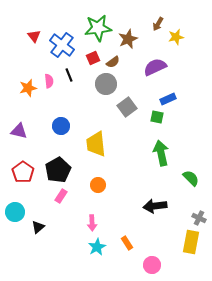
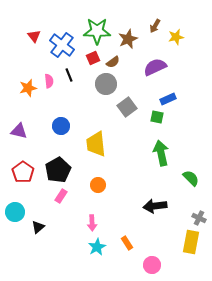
brown arrow: moved 3 px left, 2 px down
green star: moved 1 px left, 3 px down; rotated 8 degrees clockwise
